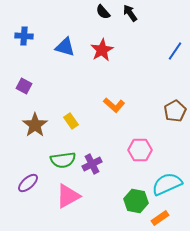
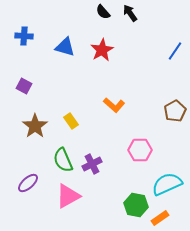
brown star: moved 1 px down
green semicircle: rotated 75 degrees clockwise
green hexagon: moved 4 px down
